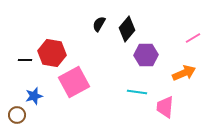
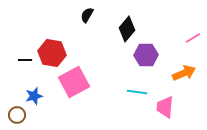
black semicircle: moved 12 px left, 9 px up
